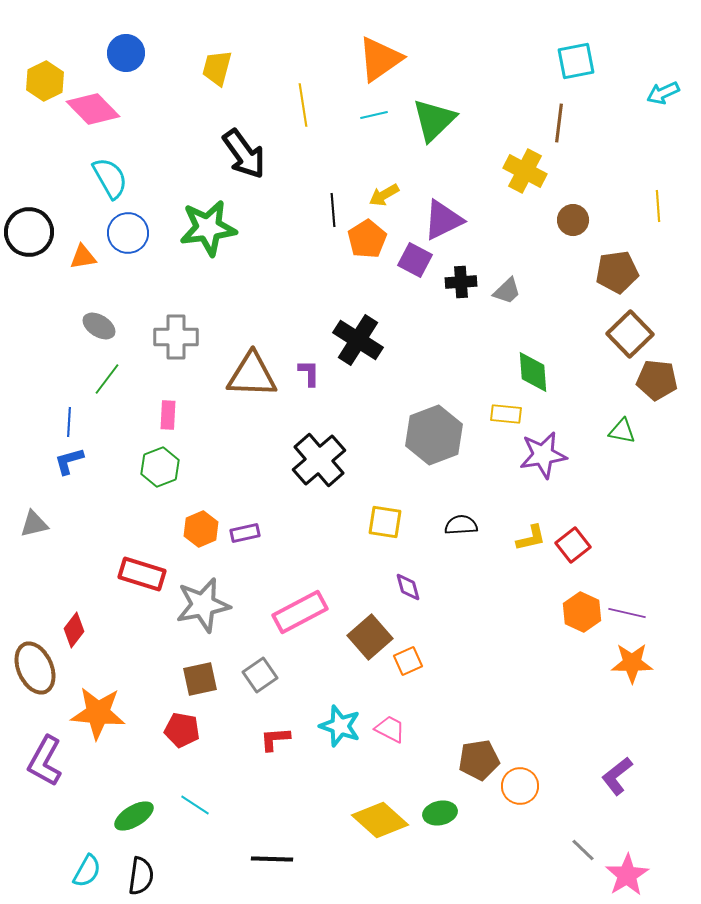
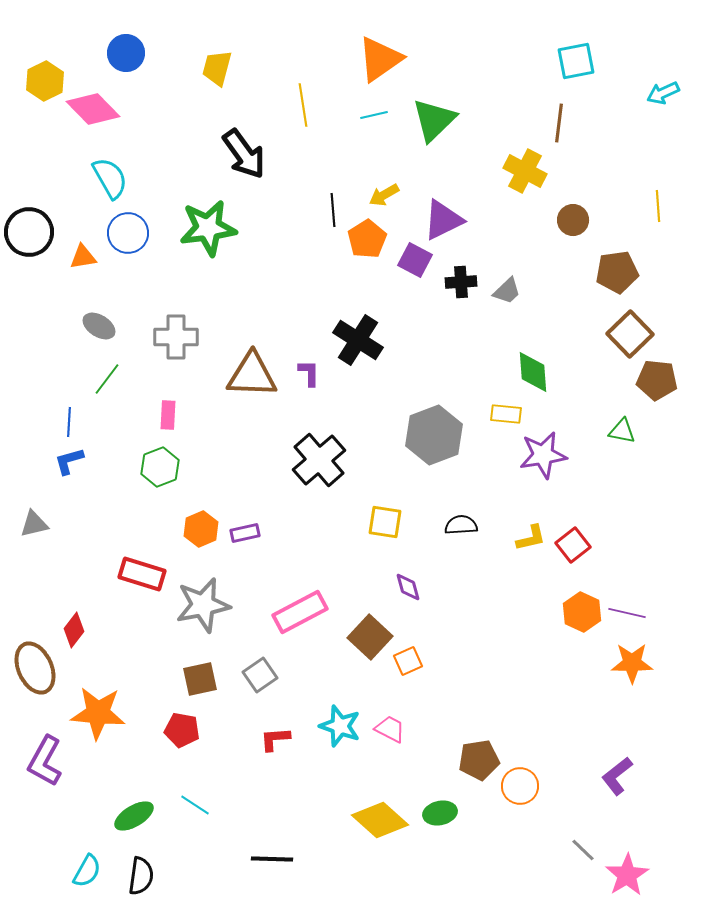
brown square at (370, 637): rotated 6 degrees counterclockwise
